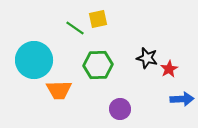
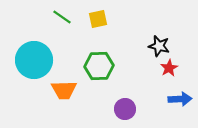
green line: moved 13 px left, 11 px up
black star: moved 12 px right, 12 px up
green hexagon: moved 1 px right, 1 px down
red star: moved 1 px up
orange trapezoid: moved 5 px right
blue arrow: moved 2 px left
purple circle: moved 5 px right
